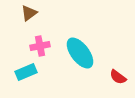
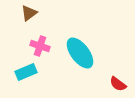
pink cross: rotated 30 degrees clockwise
red semicircle: moved 7 px down
